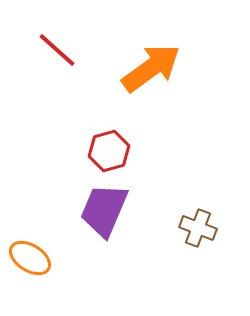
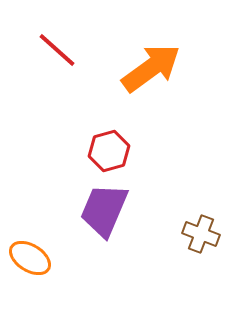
brown cross: moved 3 px right, 6 px down
